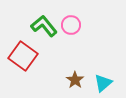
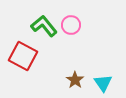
red square: rotated 8 degrees counterclockwise
cyan triangle: rotated 24 degrees counterclockwise
